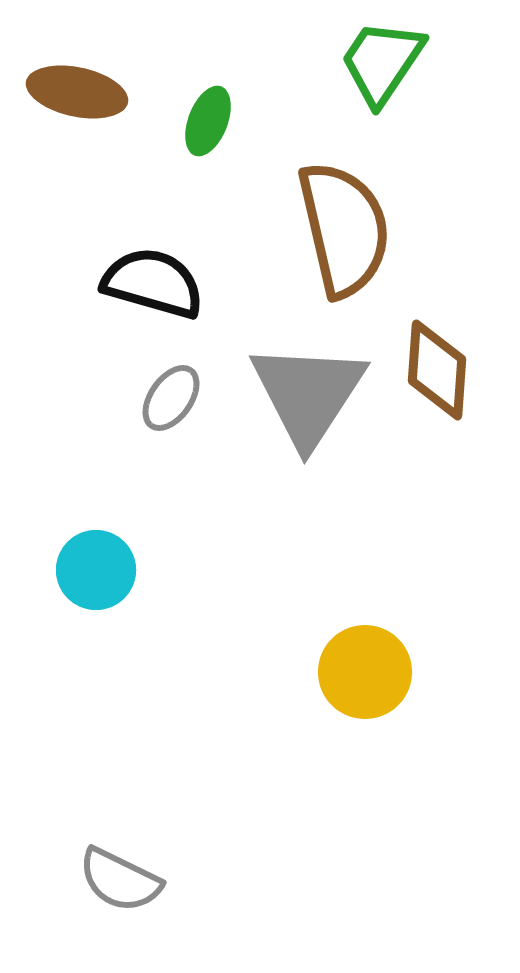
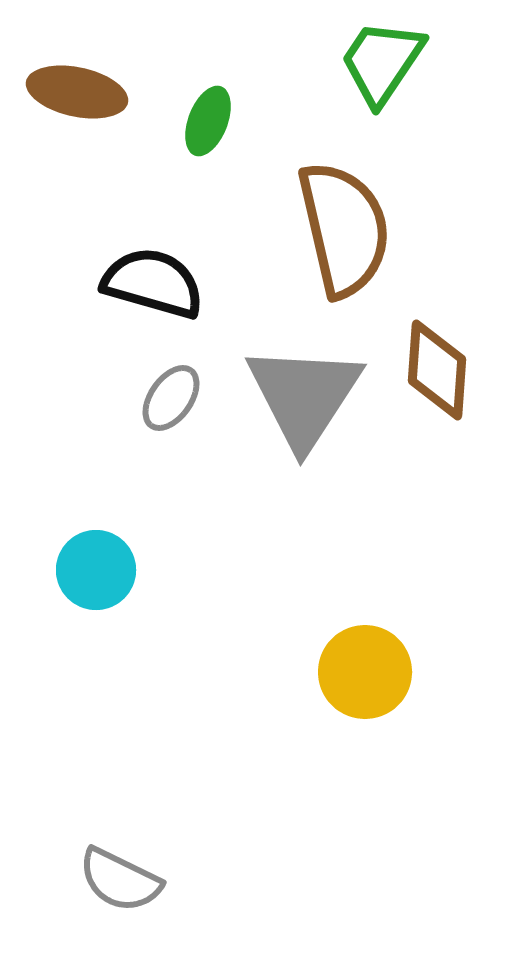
gray triangle: moved 4 px left, 2 px down
